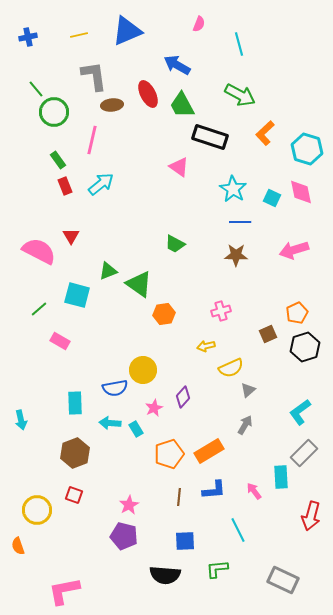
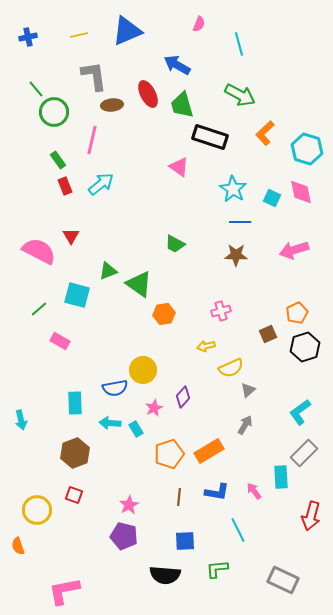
green trapezoid at (182, 105): rotated 12 degrees clockwise
blue L-shape at (214, 490): moved 3 px right, 2 px down; rotated 15 degrees clockwise
